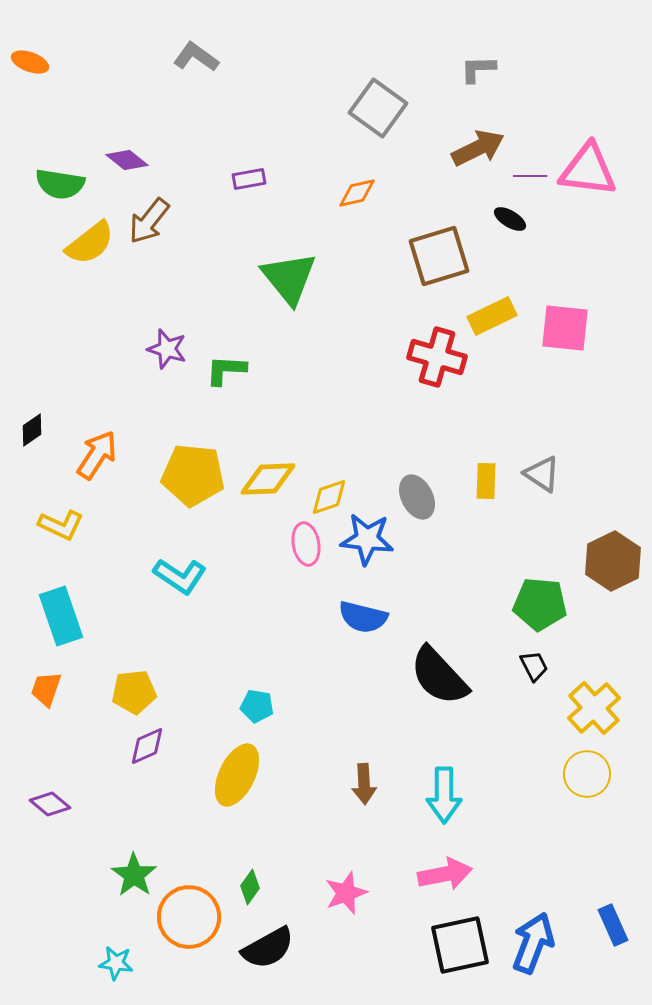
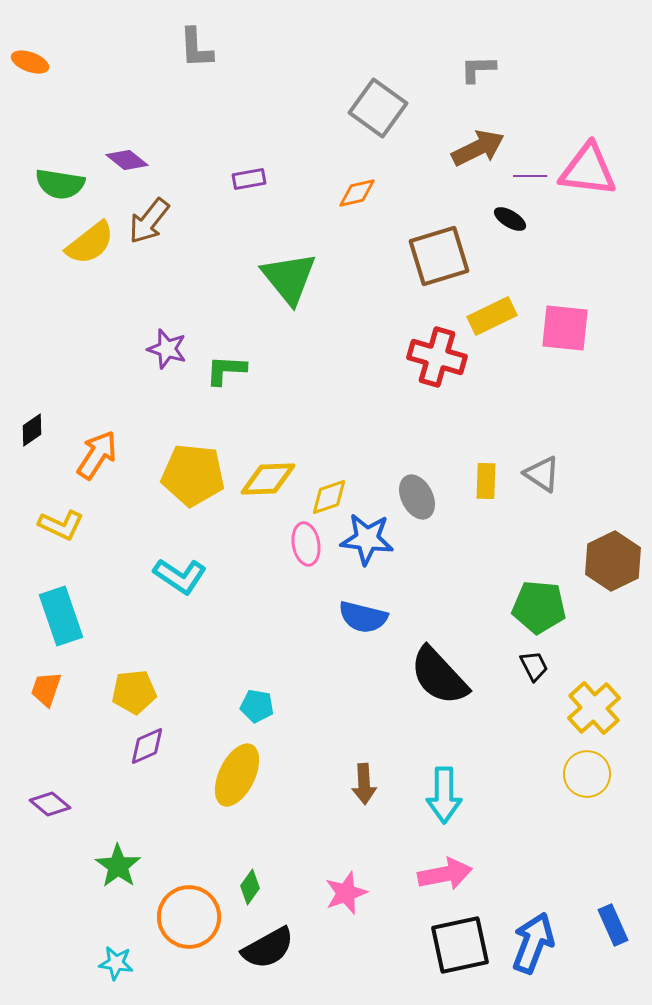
gray L-shape at (196, 57): moved 9 px up; rotated 129 degrees counterclockwise
green pentagon at (540, 604): moved 1 px left, 3 px down
green star at (134, 875): moved 16 px left, 9 px up
